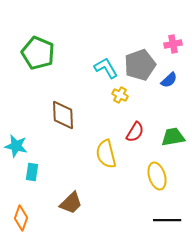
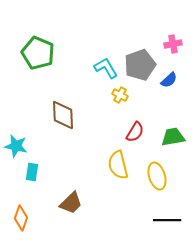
yellow semicircle: moved 12 px right, 11 px down
